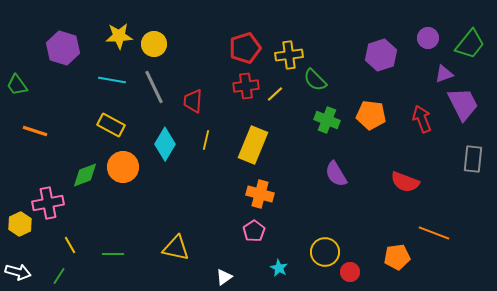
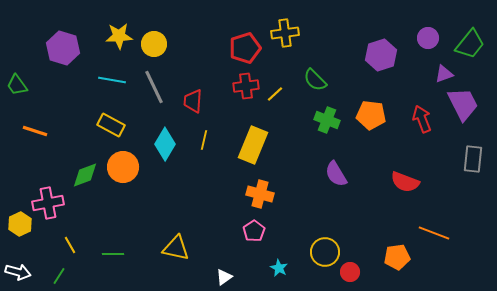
yellow cross at (289, 55): moved 4 px left, 22 px up
yellow line at (206, 140): moved 2 px left
